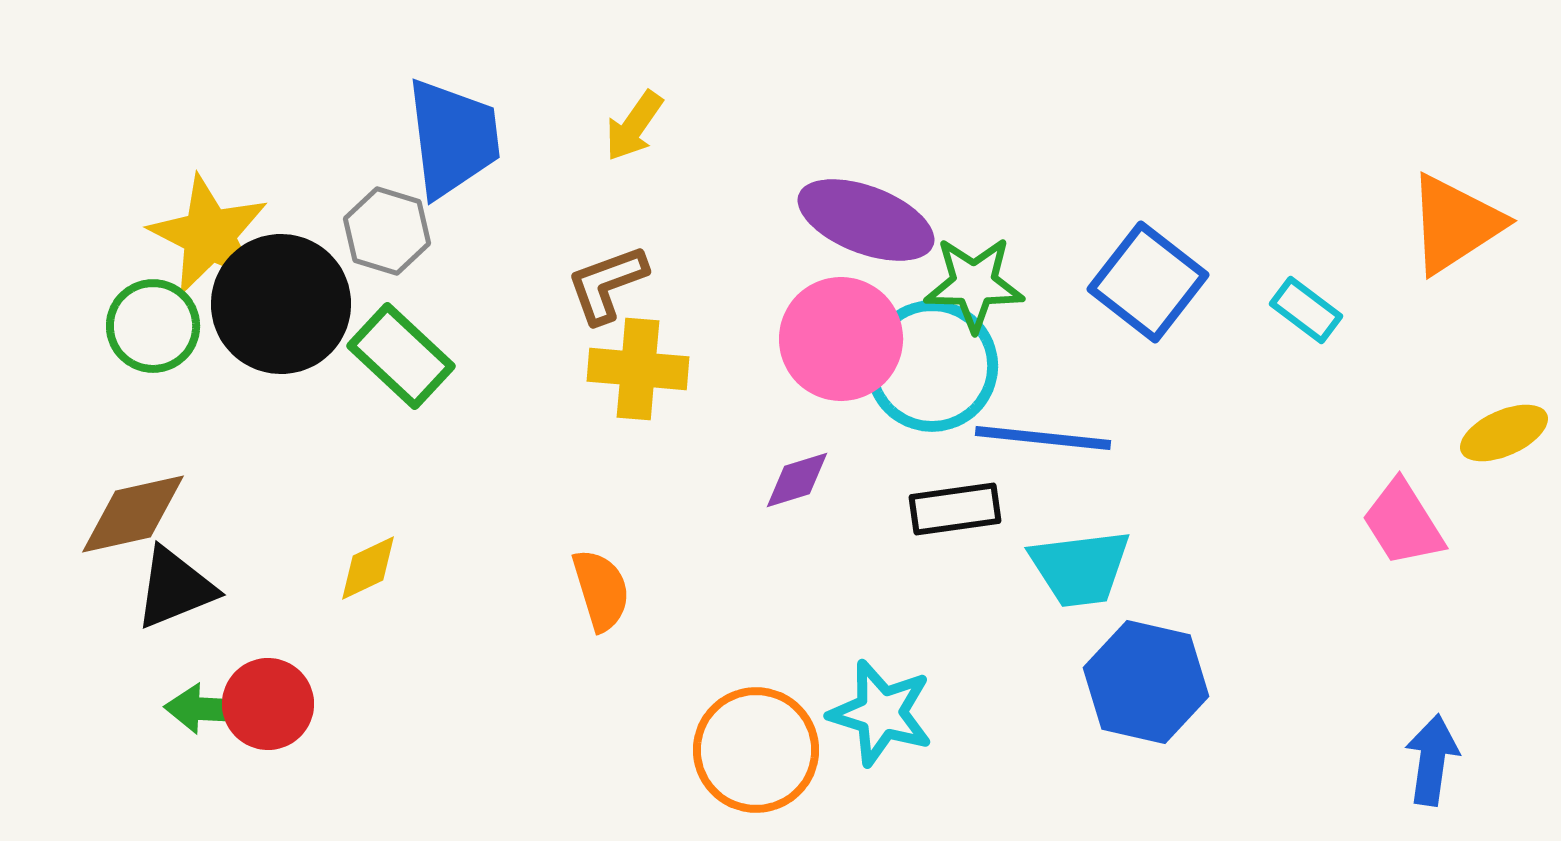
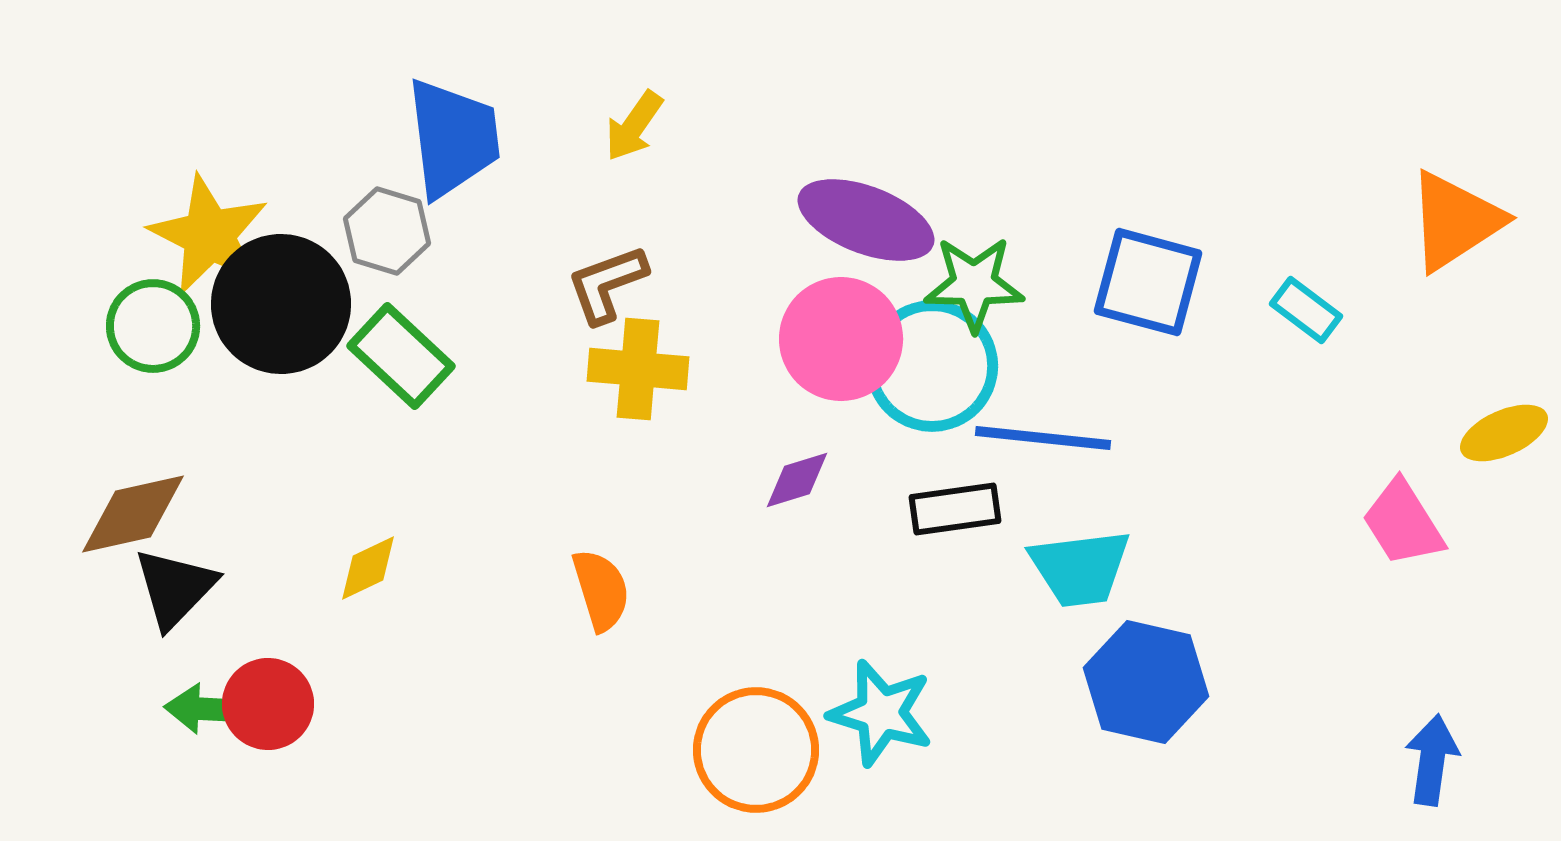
orange triangle: moved 3 px up
blue square: rotated 23 degrees counterclockwise
black triangle: rotated 24 degrees counterclockwise
